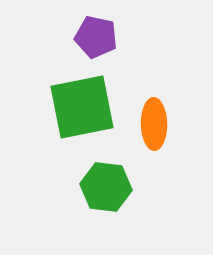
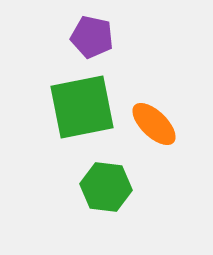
purple pentagon: moved 4 px left
orange ellipse: rotated 45 degrees counterclockwise
